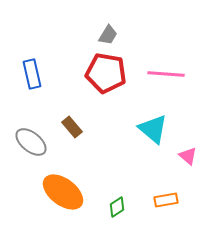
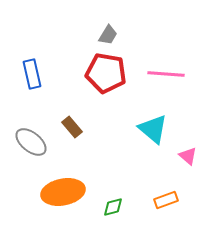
orange ellipse: rotated 48 degrees counterclockwise
orange rectangle: rotated 10 degrees counterclockwise
green diamond: moved 4 px left; rotated 20 degrees clockwise
